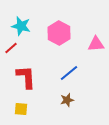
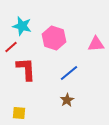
cyan star: moved 1 px right
pink hexagon: moved 5 px left, 5 px down; rotated 10 degrees counterclockwise
red line: moved 1 px up
red L-shape: moved 8 px up
brown star: rotated 16 degrees counterclockwise
yellow square: moved 2 px left, 4 px down
